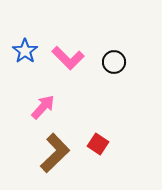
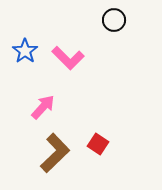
black circle: moved 42 px up
